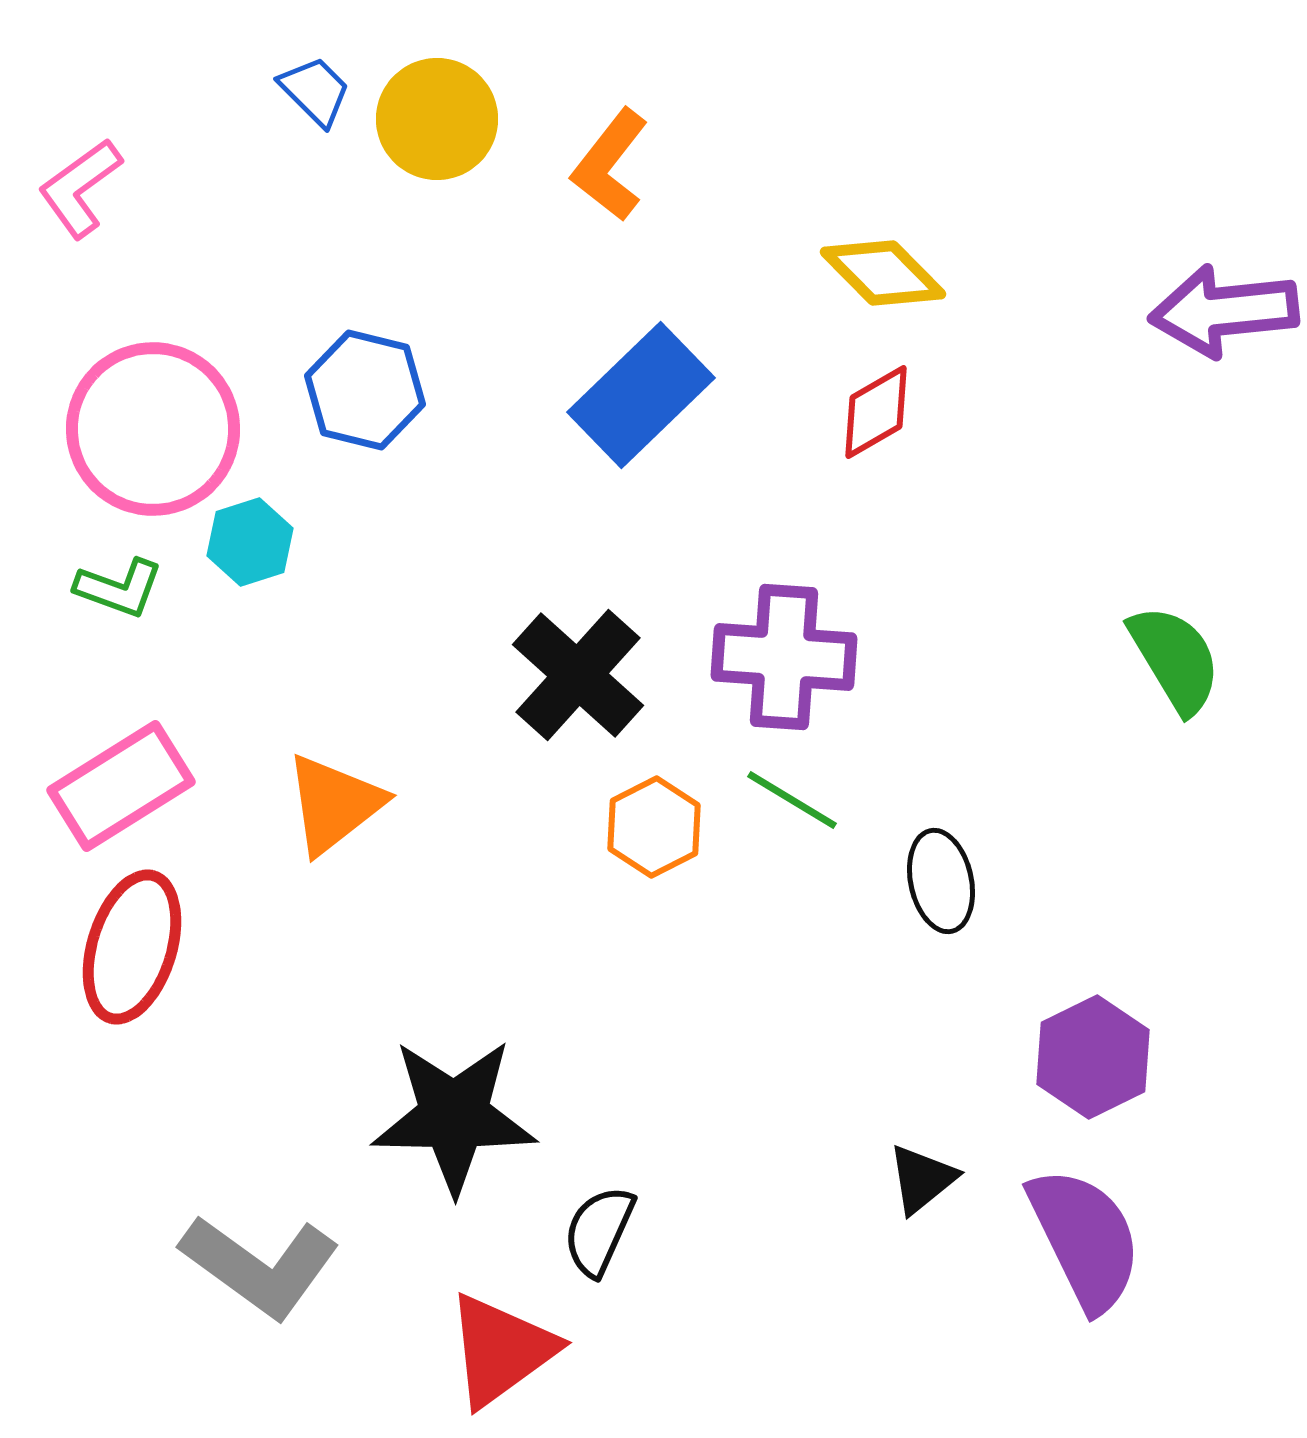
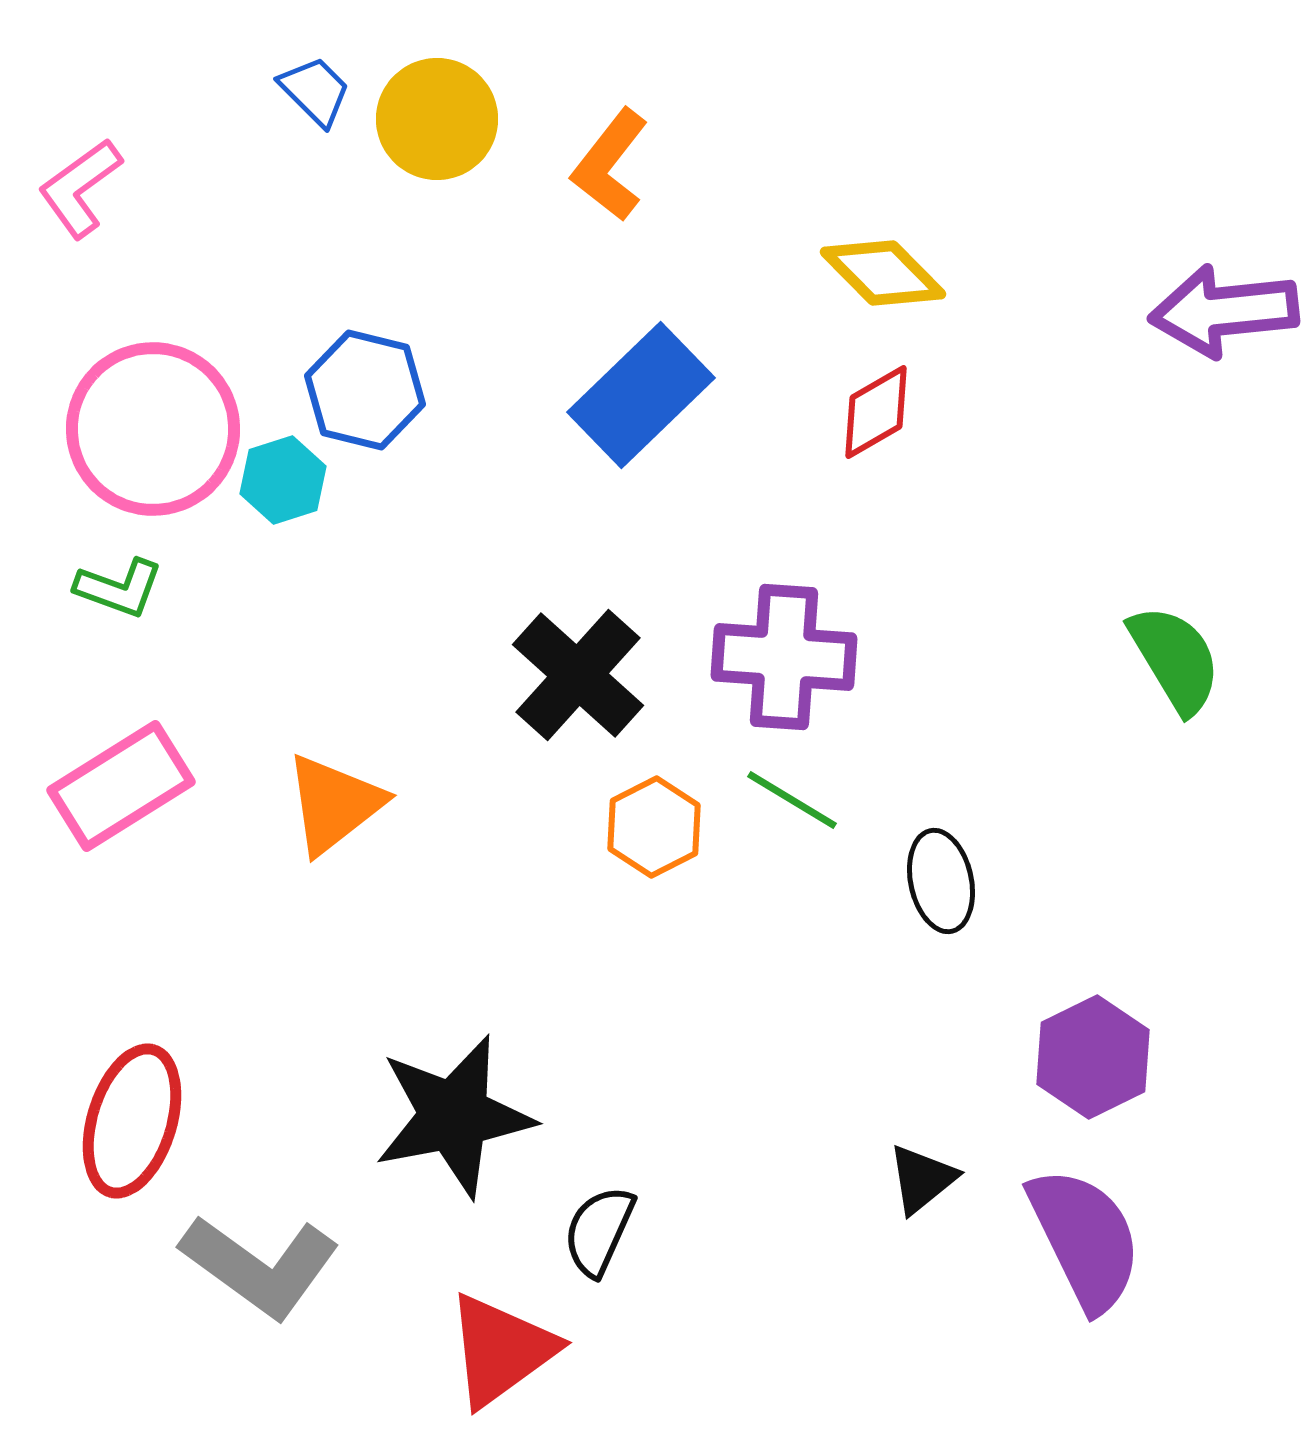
cyan hexagon: moved 33 px right, 62 px up
red ellipse: moved 174 px down
black star: rotated 12 degrees counterclockwise
